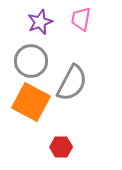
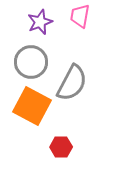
pink trapezoid: moved 1 px left, 3 px up
gray circle: moved 1 px down
orange square: moved 1 px right, 4 px down
